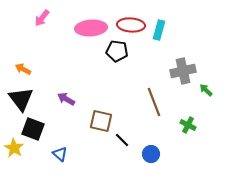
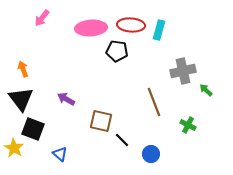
orange arrow: rotated 42 degrees clockwise
